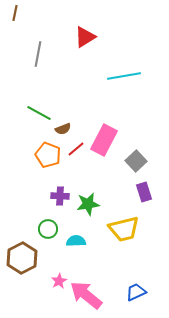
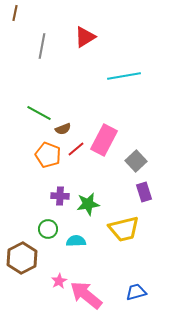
gray line: moved 4 px right, 8 px up
blue trapezoid: rotated 10 degrees clockwise
